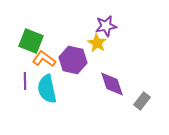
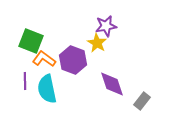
purple hexagon: rotated 8 degrees clockwise
